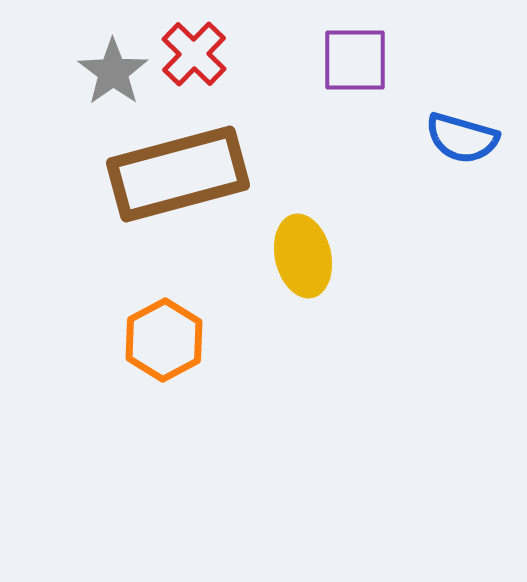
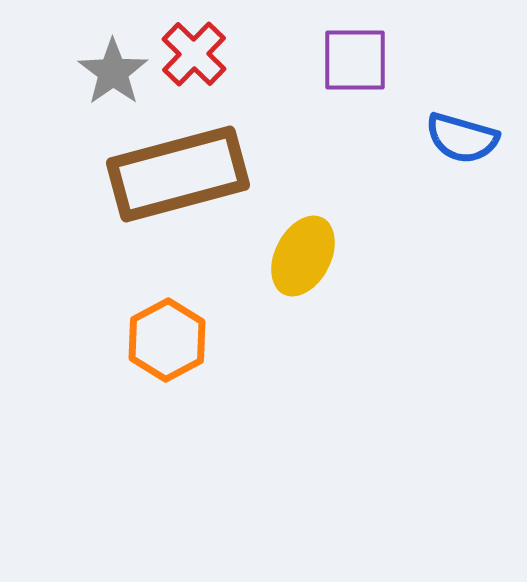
yellow ellipse: rotated 40 degrees clockwise
orange hexagon: moved 3 px right
